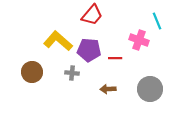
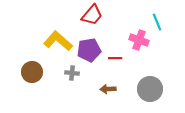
cyan line: moved 1 px down
purple pentagon: rotated 15 degrees counterclockwise
